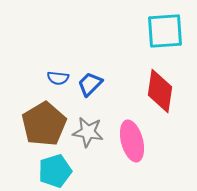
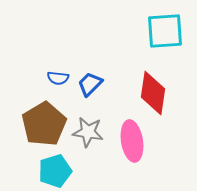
red diamond: moved 7 px left, 2 px down
pink ellipse: rotated 6 degrees clockwise
